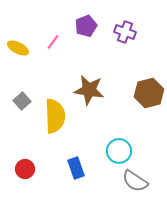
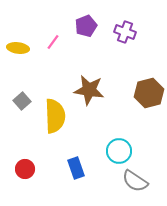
yellow ellipse: rotated 20 degrees counterclockwise
